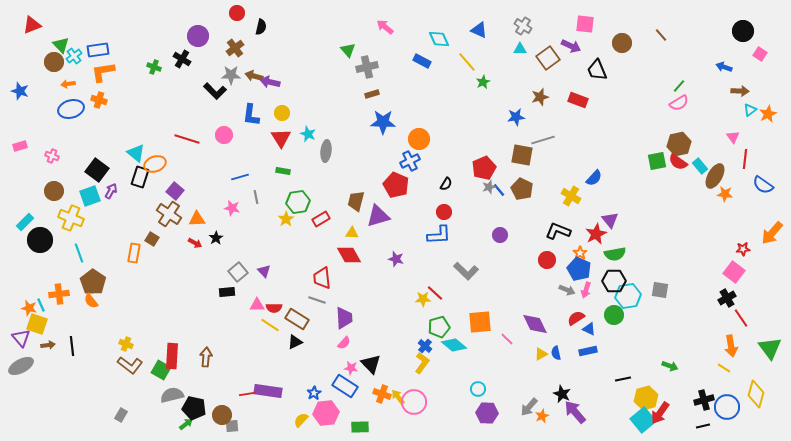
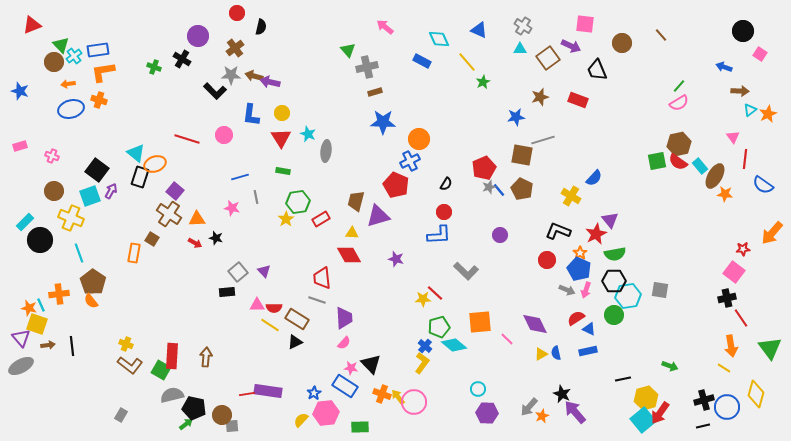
brown rectangle at (372, 94): moved 3 px right, 2 px up
black star at (216, 238): rotated 24 degrees counterclockwise
black cross at (727, 298): rotated 18 degrees clockwise
